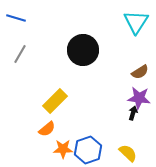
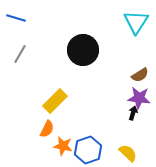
brown semicircle: moved 3 px down
orange semicircle: rotated 24 degrees counterclockwise
orange star: moved 3 px up; rotated 12 degrees clockwise
